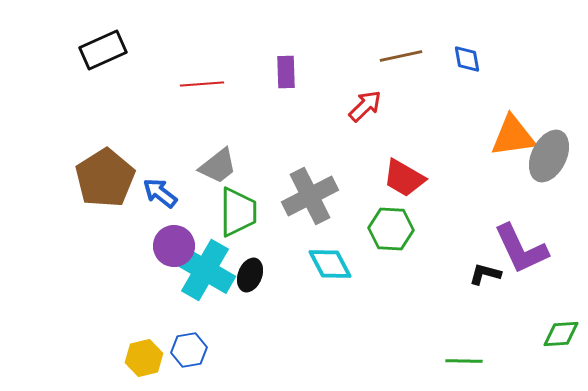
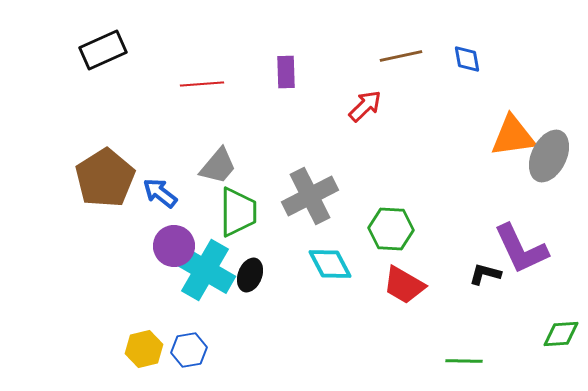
gray trapezoid: rotated 12 degrees counterclockwise
red trapezoid: moved 107 px down
yellow hexagon: moved 9 px up
